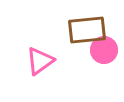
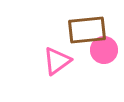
pink triangle: moved 17 px right
